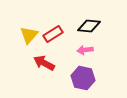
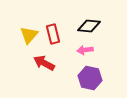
red rectangle: rotated 72 degrees counterclockwise
purple hexagon: moved 7 px right
